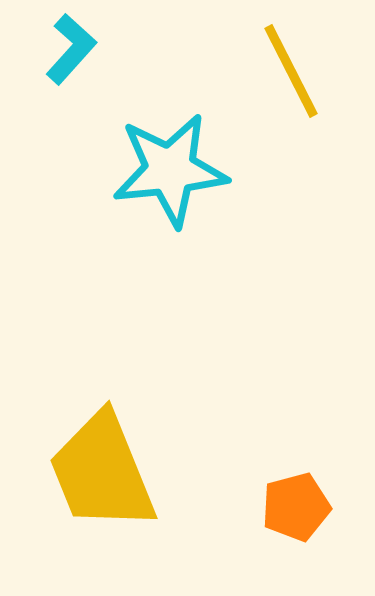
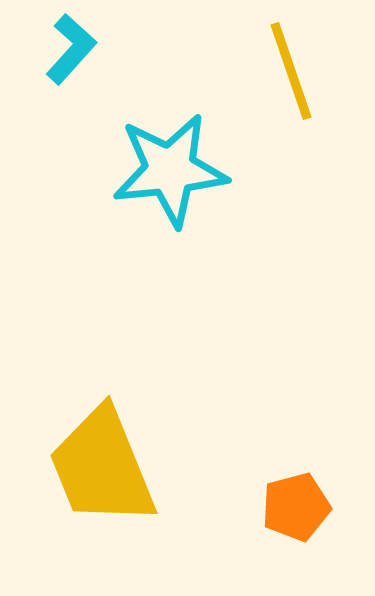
yellow line: rotated 8 degrees clockwise
yellow trapezoid: moved 5 px up
